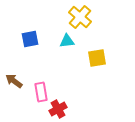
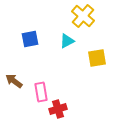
yellow cross: moved 3 px right, 1 px up
cyan triangle: rotated 21 degrees counterclockwise
red cross: rotated 12 degrees clockwise
